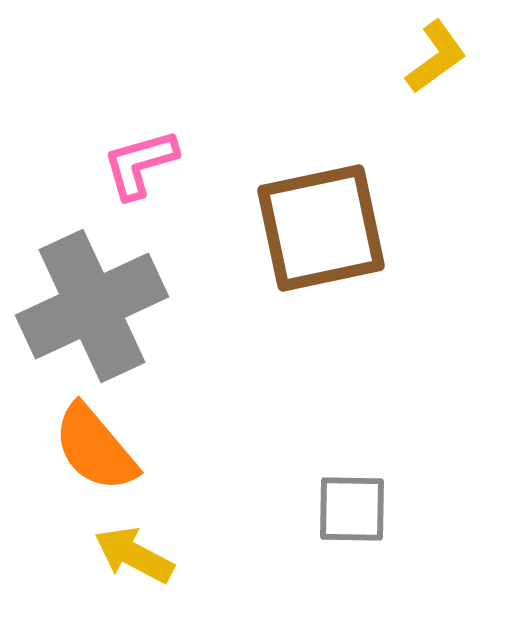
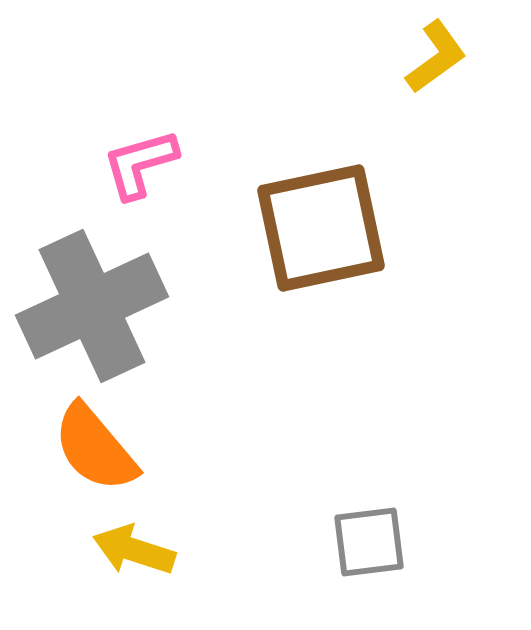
gray square: moved 17 px right, 33 px down; rotated 8 degrees counterclockwise
yellow arrow: moved 5 px up; rotated 10 degrees counterclockwise
